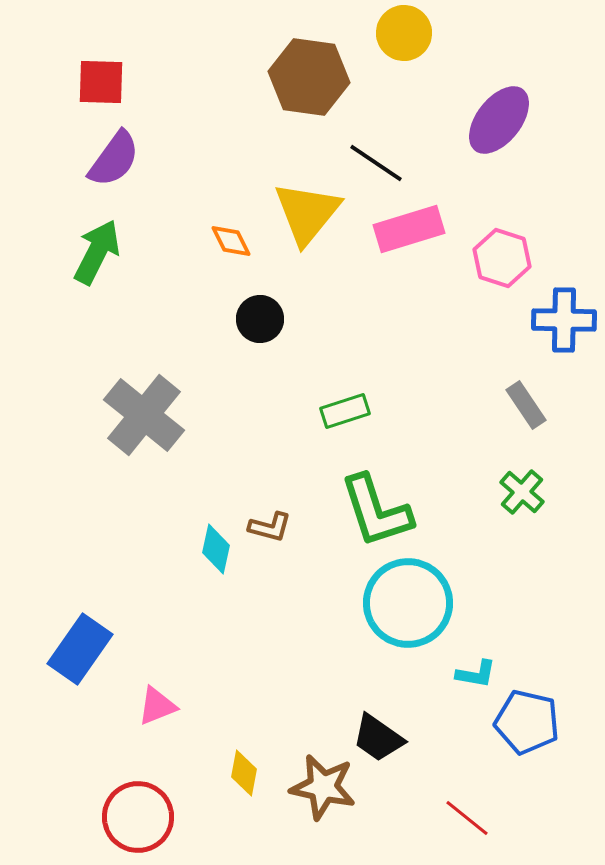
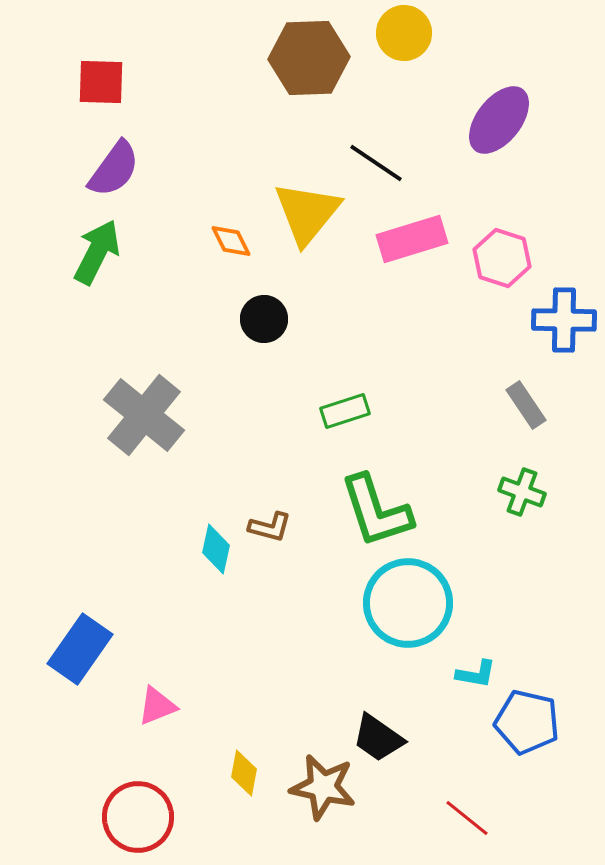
brown hexagon: moved 19 px up; rotated 10 degrees counterclockwise
purple semicircle: moved 10 px down
pink rectangle: moved 3 px right, 10 px down
black circle: moved 4 px right
green cross: rotated 21 degrees counterclockwise
